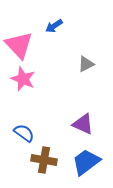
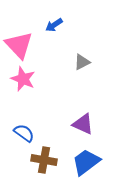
blue arrow: moved 1 px up
gray triangle: moved 4 px left, 2 px up
